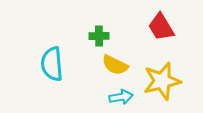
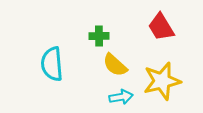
yellow semicircle: rotated 16 degrees clockwise
